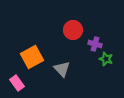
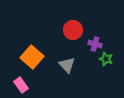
orange square: rotated 20 degrees counterclockwise
gray triangle: moved 5 px right, 4 px up
pink rectangle: moved 4 px right, 2 px down
